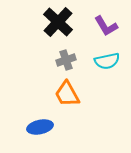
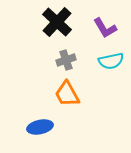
black cross: moved 1 px left
purple L-shape: moved 1 px left, 2 px down
cyan semicircle: moved 4 px right
